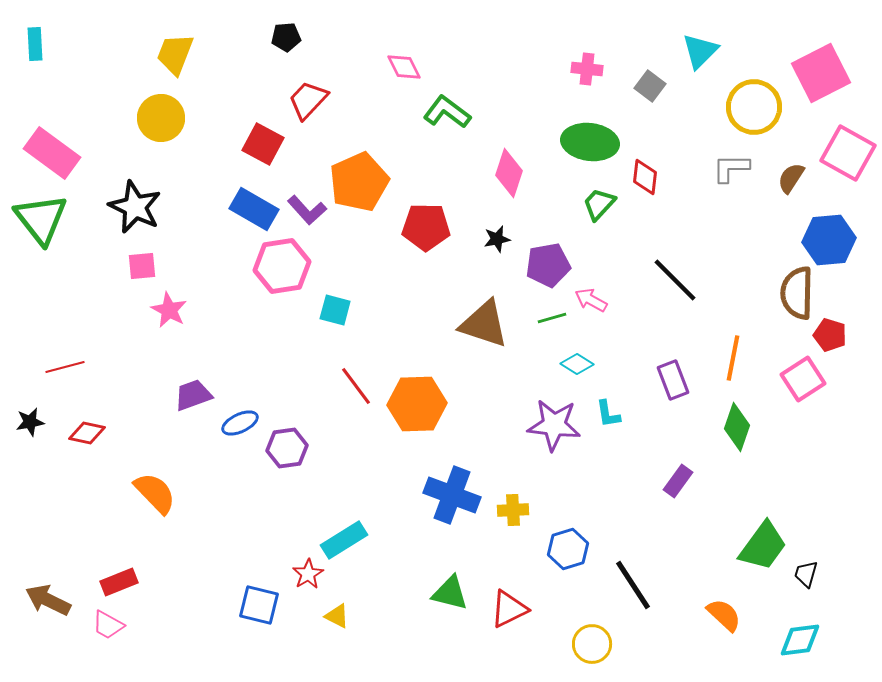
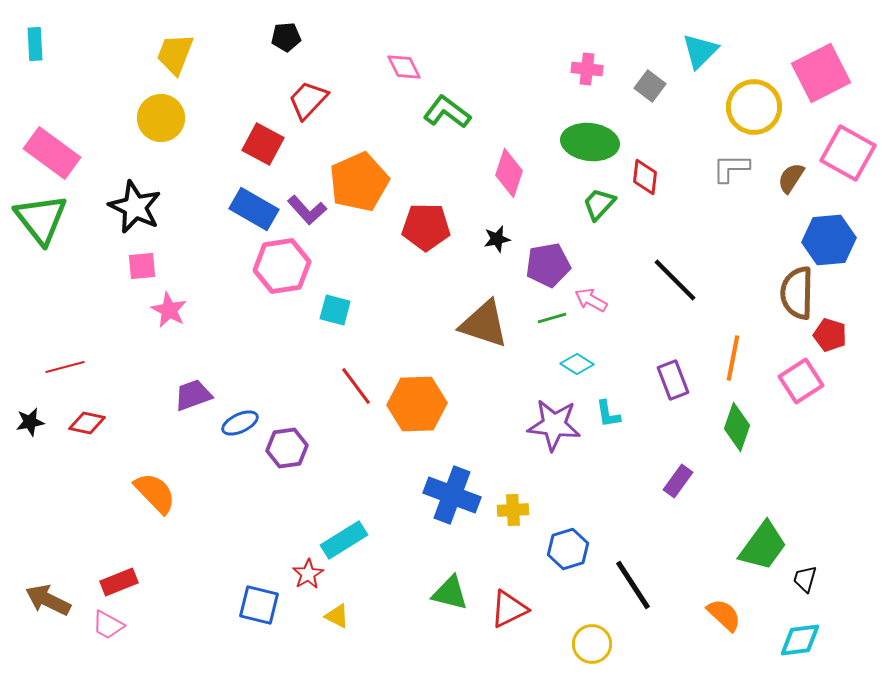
pink square at (803, 379): moved 2 px left, 2 px down
red diamond at (87, 433): moved 10 px up
black trapezoid at (806, 574): moved 1 px left, 5 px down
